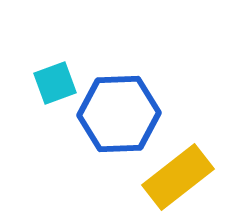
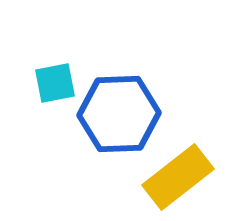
cyan square: rotated 9 degrees clockwise
